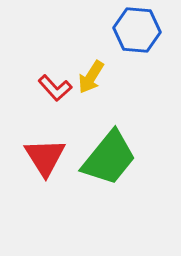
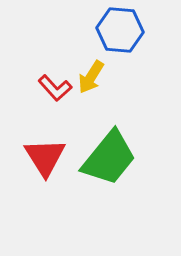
blue hexagon: moved 17 px left
